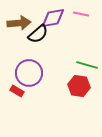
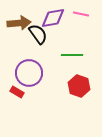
black semicircle: rotated 85 degrees counterclockwise
green line: moved 15 px left, 10 px up; rotated 15 degrees counterclockwise
red hexagon: rotated 10 degrees clockwise
red rectangle: moved 1 px down
